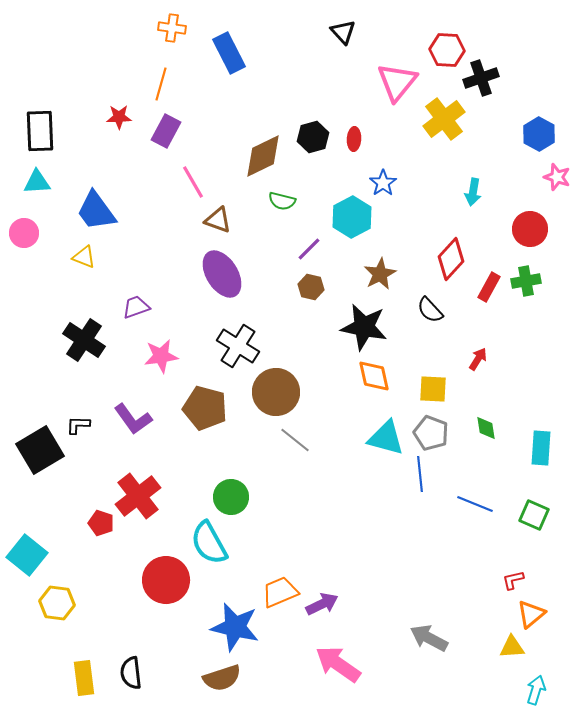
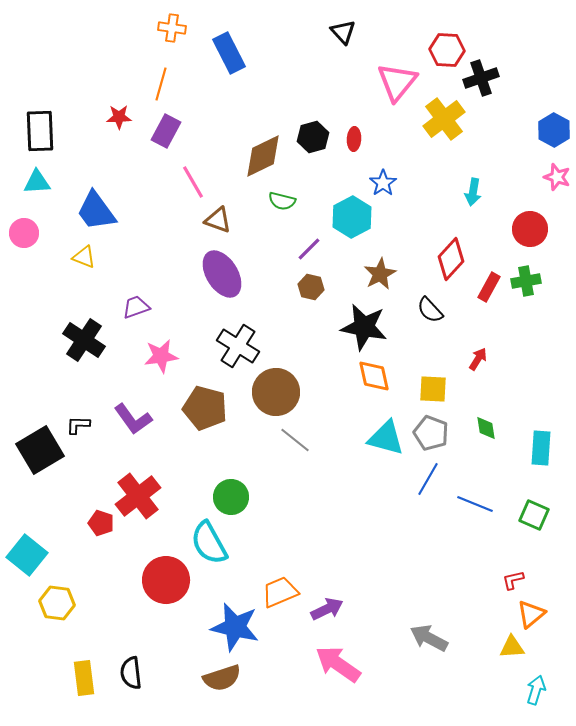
blue hexagon at (539, 134): moved 15 px right, 4 px up
blue line at (420, 474): moved 8 px right, 5 px down; rotated 36 degrees clockwise
purple arrow at (322, 604): moved 5 px right, 5 px down
